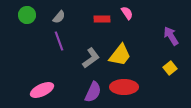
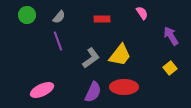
pink semicircle: moved 15 px right
purple line: moved 1 px left
